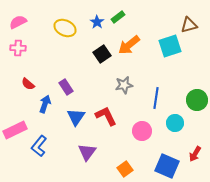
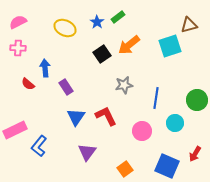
blue arrow: moved 36 px up; rotated 24 degrees counterclockwise
